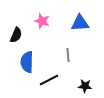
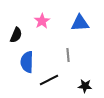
pink star: rotated 21 degrees clockwise
